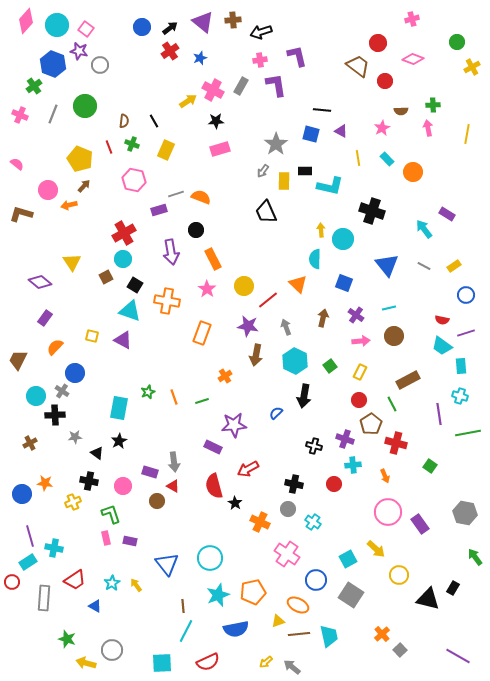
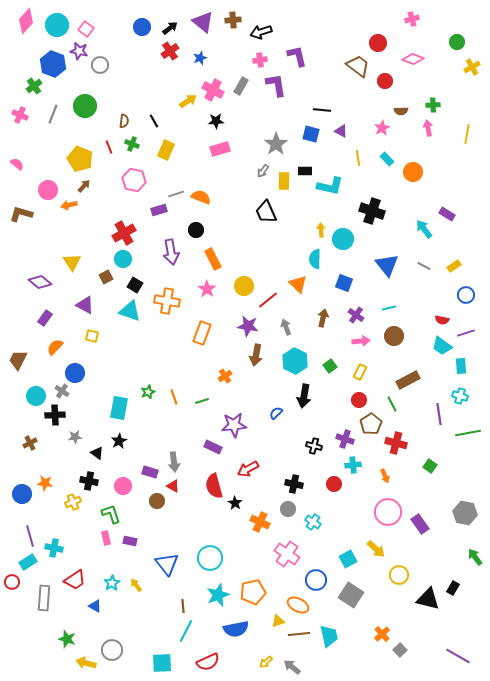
purple triangle at (123, 340): moved 38 px left, 35 px up
